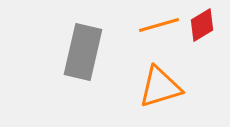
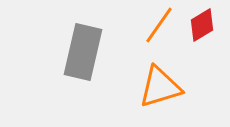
orange line: rotated 39 degrees counterclockwise
